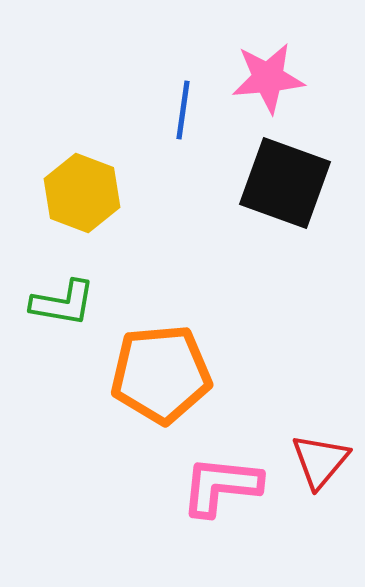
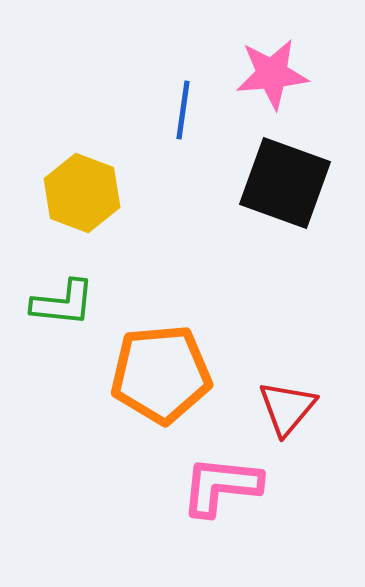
pink star: moved 4 px right, 4 px up
green L-shape: rotated 4 degrees counterclockwise
red triangle: moved 33 px left, 53 px up
